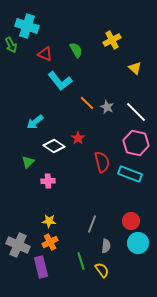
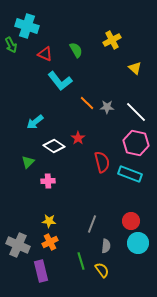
gray star: rotated 24 degrees counterclockwise
purple rectangle: moved 4 px down
